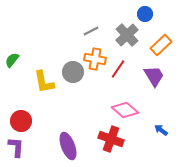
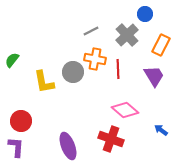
orange rectangle: rotated 20 degrees counterclockwise
red line: rotated 36 degrees counterclockwise
